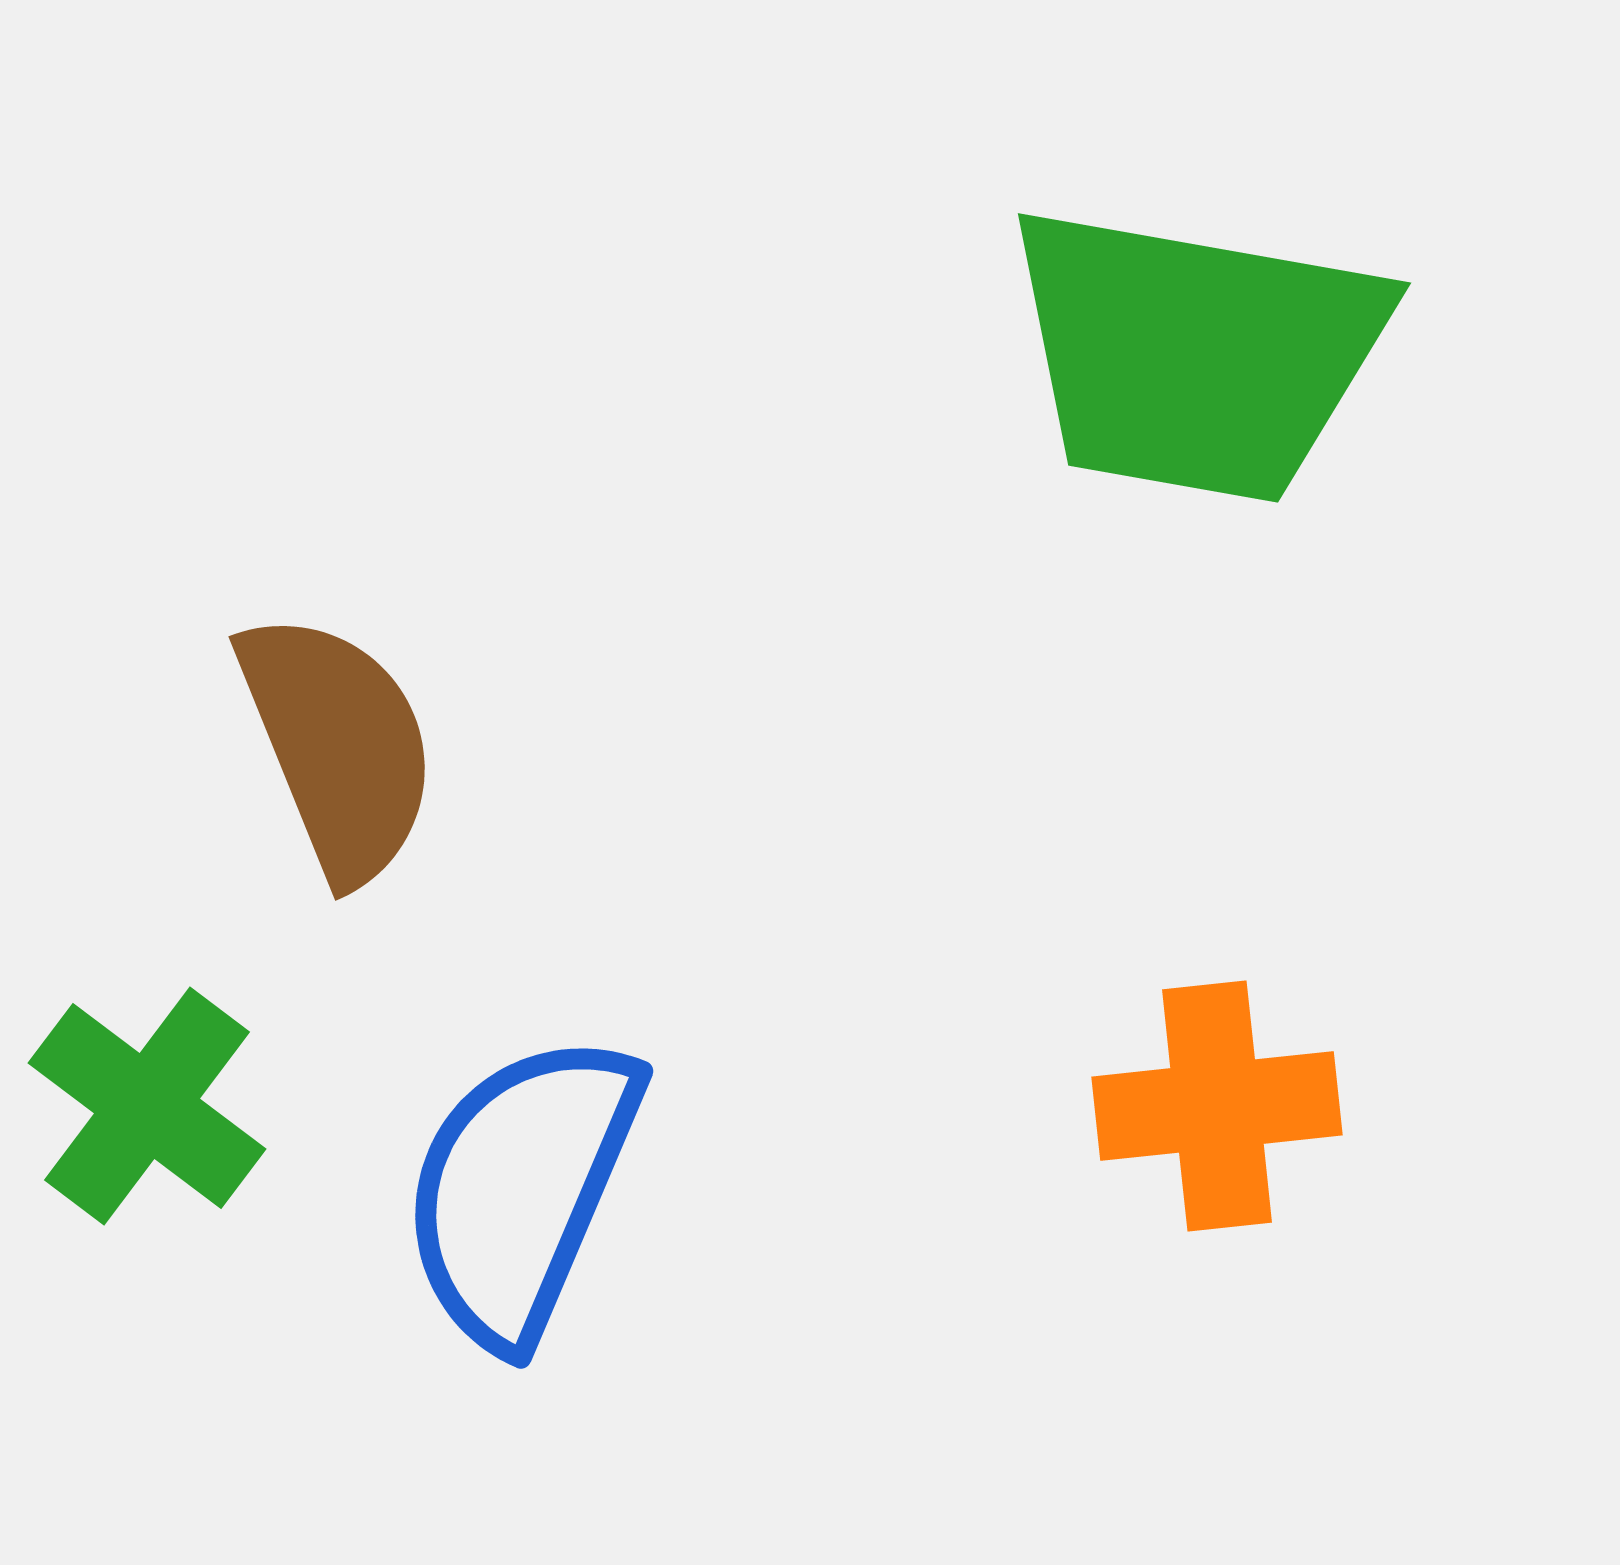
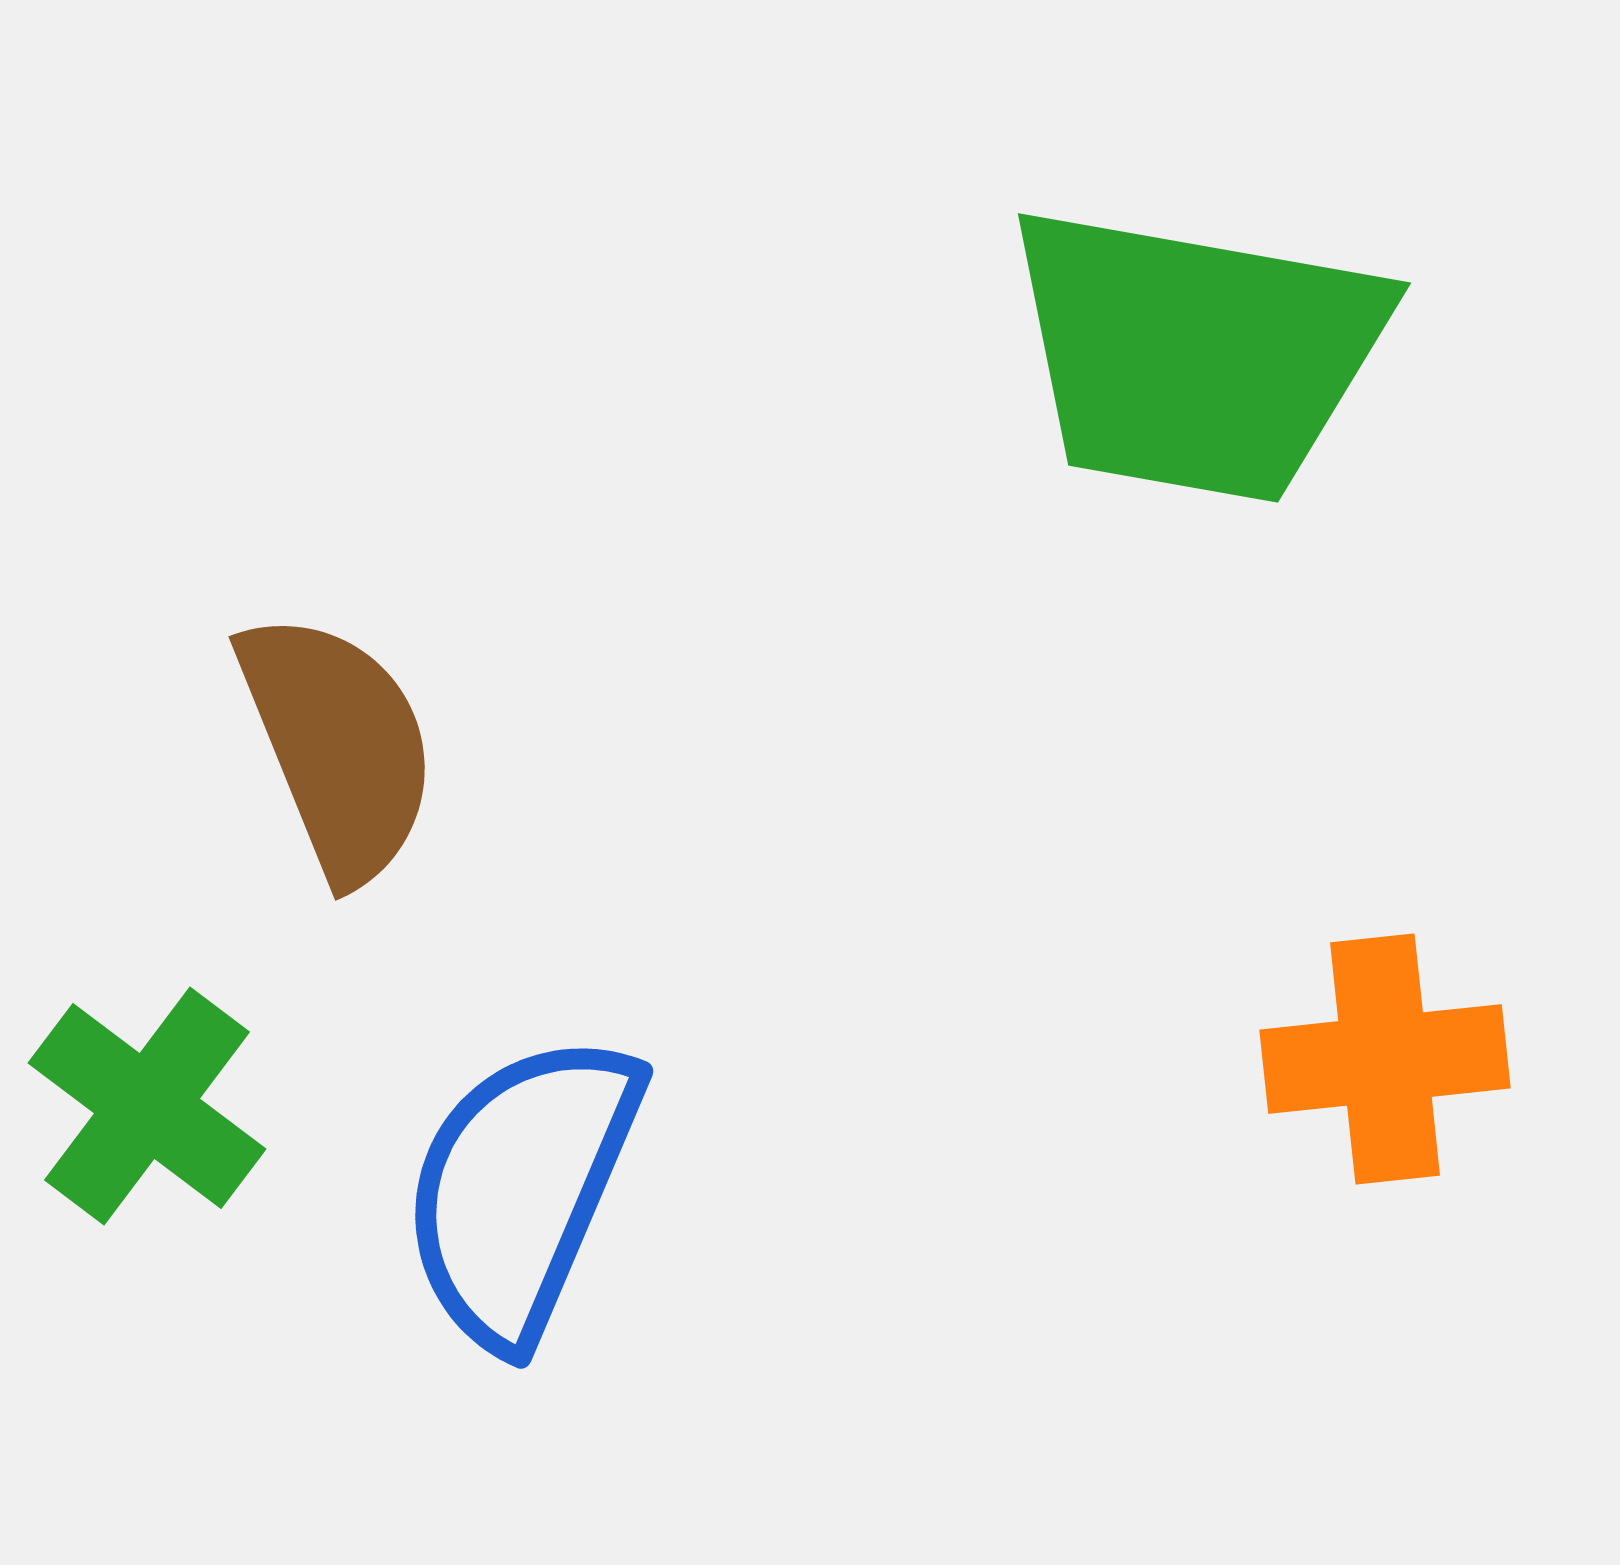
orange cross: moved 168 px right, 47 px up
